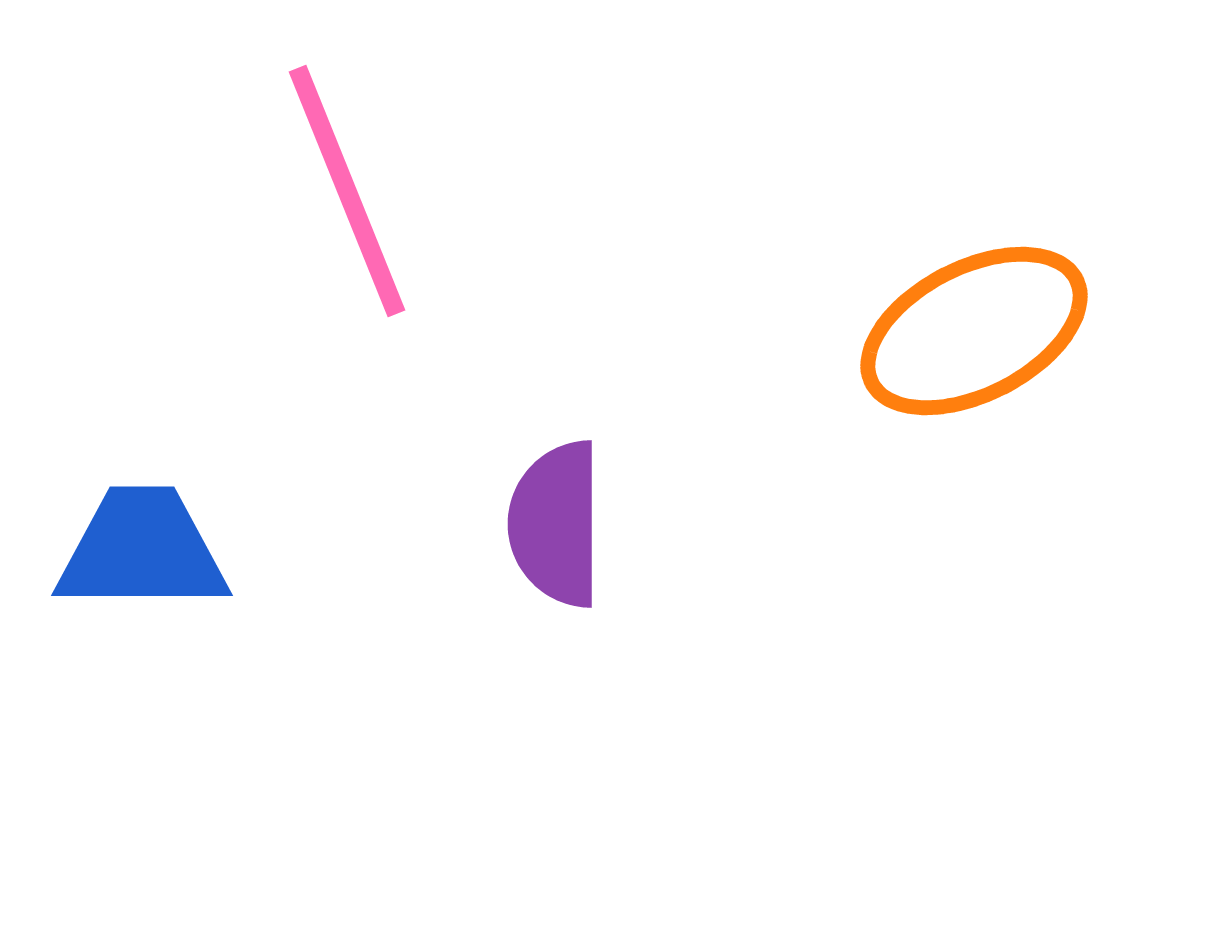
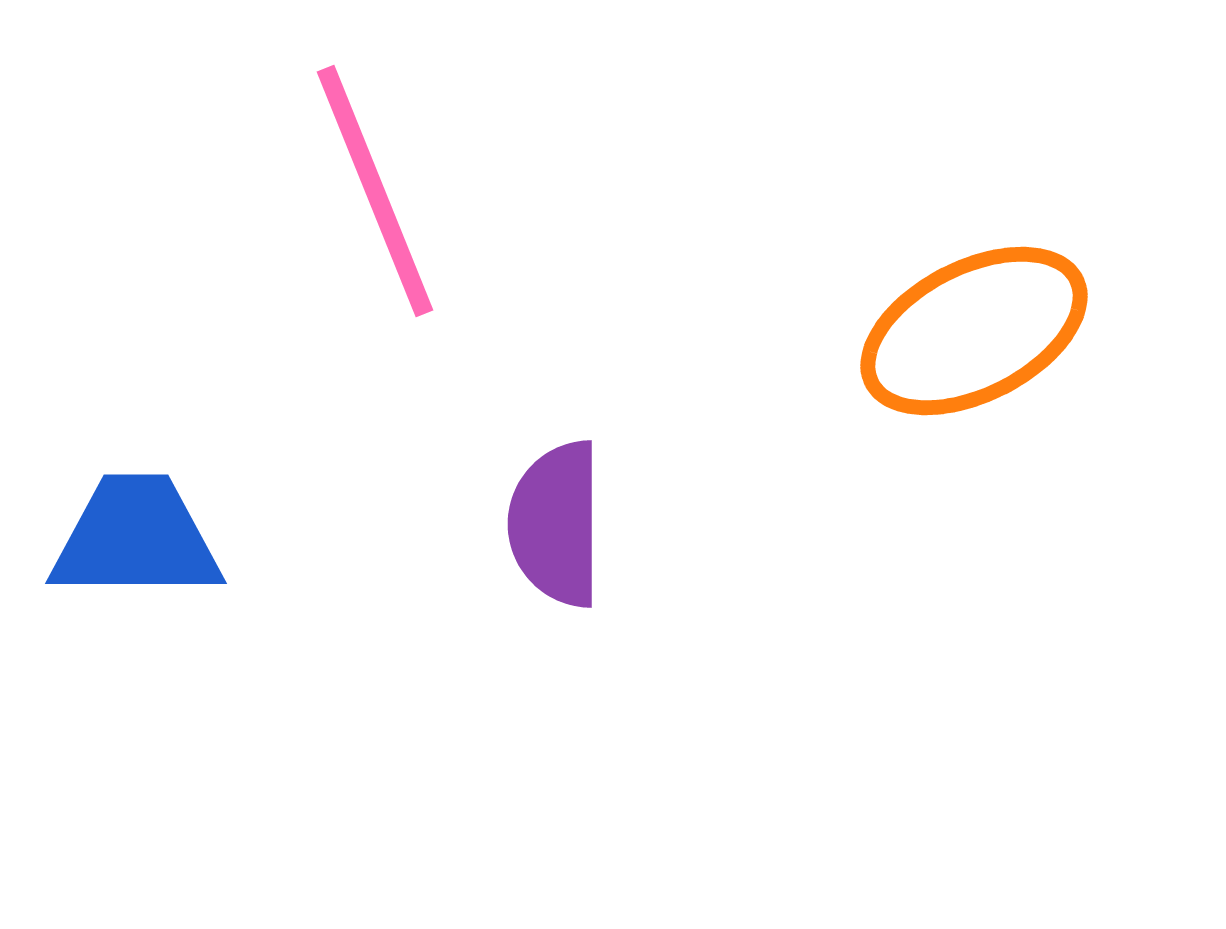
pink line: moved 28 px right
blue trapezoid: moved 6 px left, 12 px up
